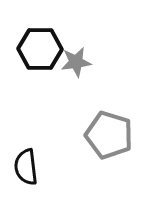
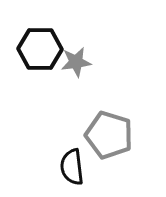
black semicircle: moved 46 px right
